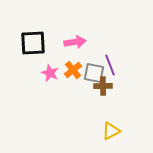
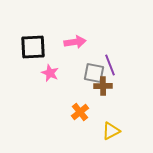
black square: moved 4 px down
orange cross: moved 7 px right, 42 px down
